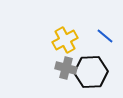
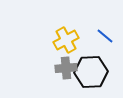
yellow cross: moved 1 px right
gray cross: rotated 20 degrees counterclockwise
